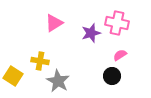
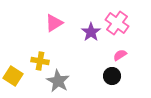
pink cross: rotated 25 degrees clockwise
purple star: moved 1 px up; rotated 18 degrees counterclockwise
